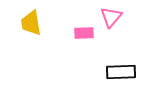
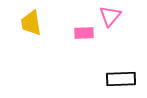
pink triangle: moved 1 px left, 1 px up
black rectangle: moved 7 px down
